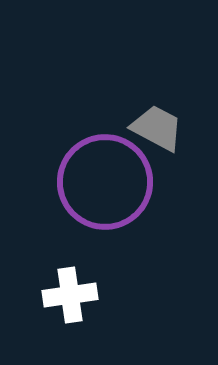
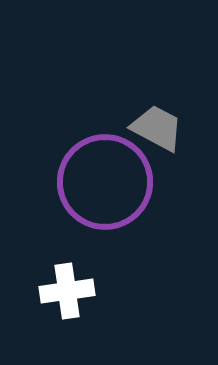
white cross: moved 3 px left, 4 px up
